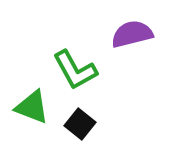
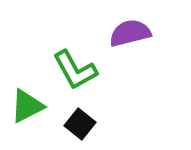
purple semicircle: moved 2 px left, 1 px up
green triangle: moved 5 px left, 1 px up; rotated 48 degrees counterclockwise
